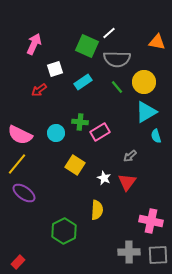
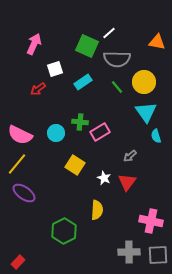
red arrow: moved 1 px left, 1 px up
cyan triangle: rotated 35 degrees counterclockwise
